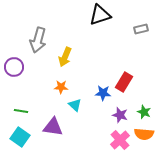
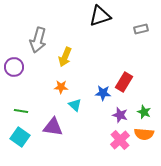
black triangle: moved 1 px down
